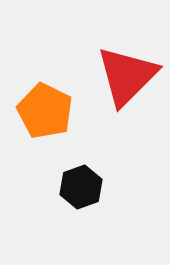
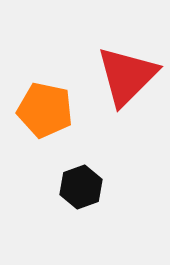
orange pentagon: moved 1 px up; rotated 14 degrees counterclockwise
